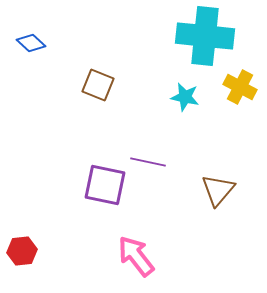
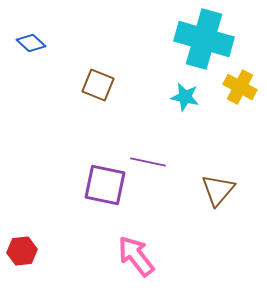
cyan cross: moved 1 px left, 3 px down; rotated 10 degrees clockwise
